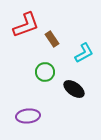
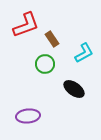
green circle: moved 8 px up
